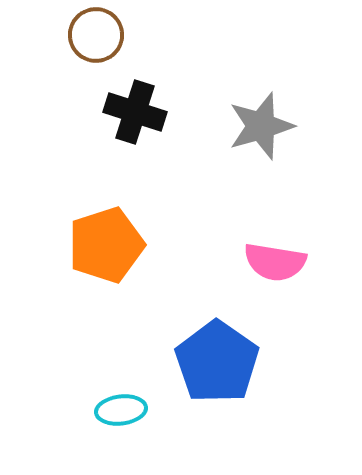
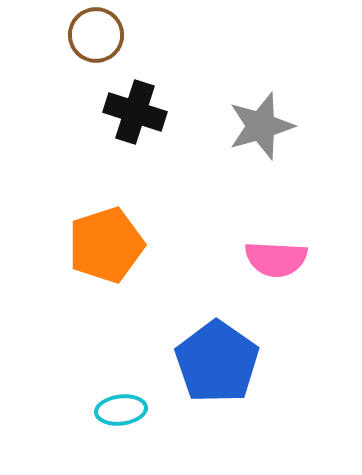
pink semicircle: moved 1 px right, 3 px up; rotated 6 degrees counterclockwise
